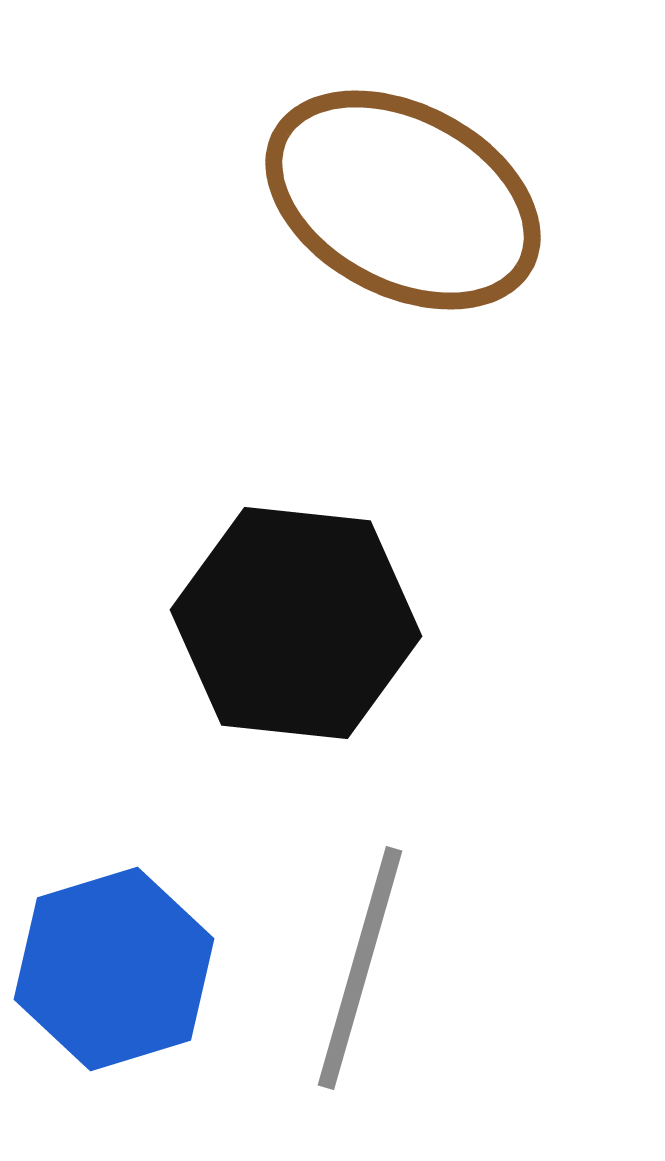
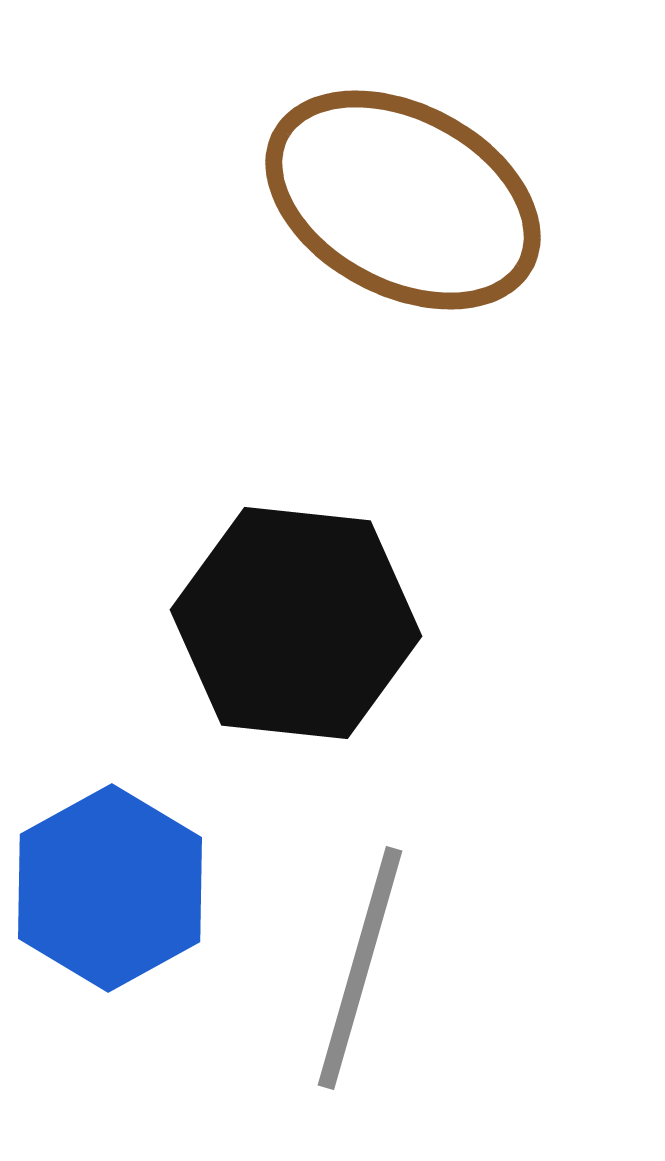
blue hexagon: moved 4 px left, 81 px up; rotated 12 degrees counterclockwise
